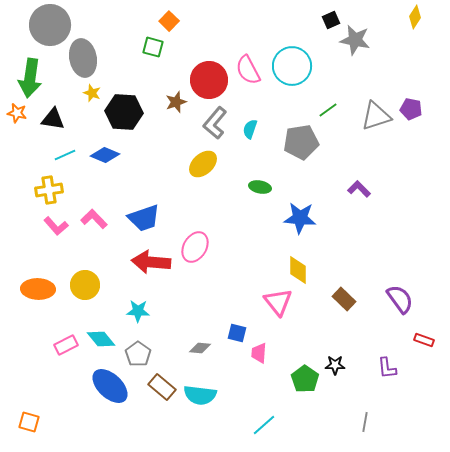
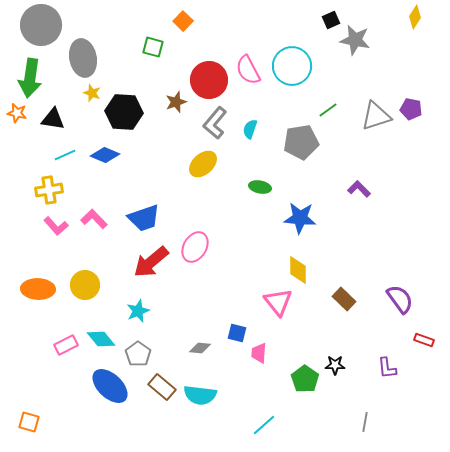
orange square at (169, 21): moved 14 px right
gray circle at (50, 25): moved 9 px left
red arrow at (151, 262): rotated 45 degrees counterclockwise
cyan star at (138, 311): rotated 25 degrees counterclockwise
